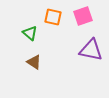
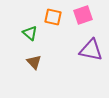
pink square: moved 1 px up
brown triangle: rotated 14 degrees clockwise
